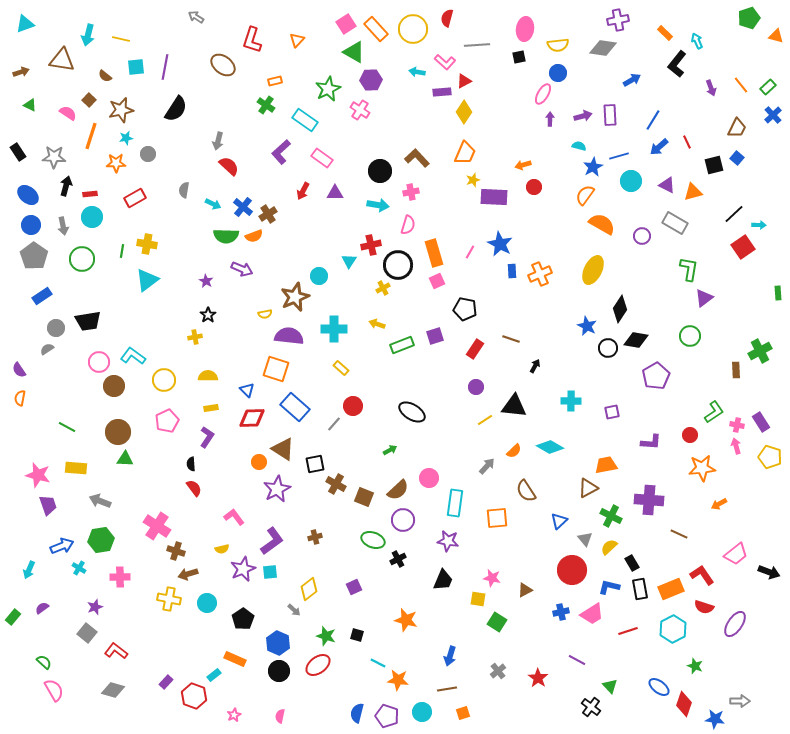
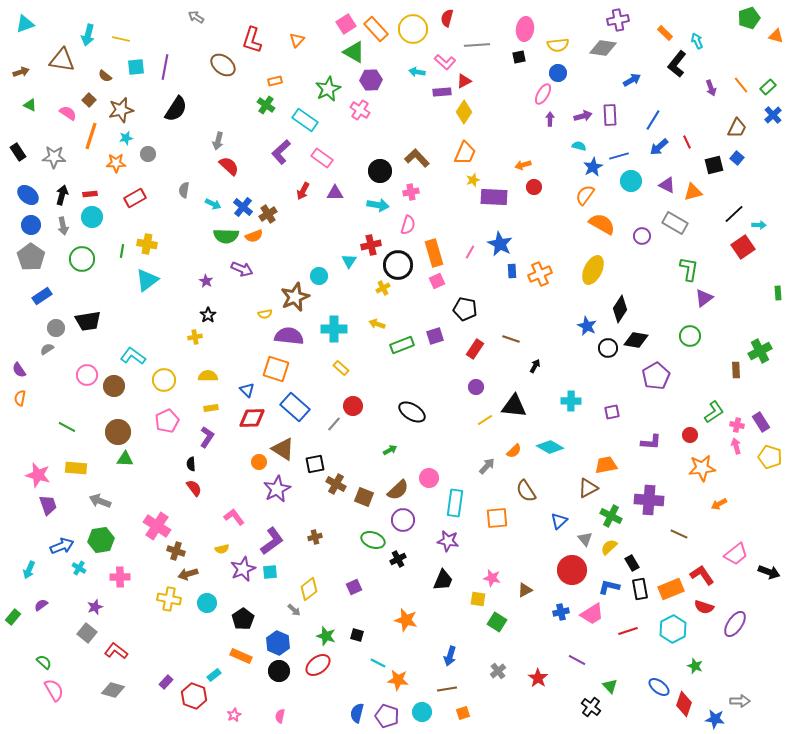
black arrow at (66, 186): moved 4 px left, 9 px down
gray pentagon at (34, 256): moved 3 px left, 1 px down
pink circle at (99, 362): moved 12 px left, 13 px down
purple semicircle at (42, 608): moved 1 px left, 3 px up
orange rectangle at (235, 659): moved 6 px right, 3 px up
